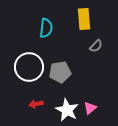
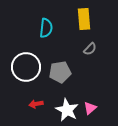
gray semicircle: moved 6 px left, 3 px down
white circle: moved 3 px left
